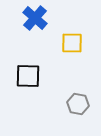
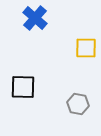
yellow square: moved 14 px right, 5 px down
black square: moved 5 px left, 11 px down
